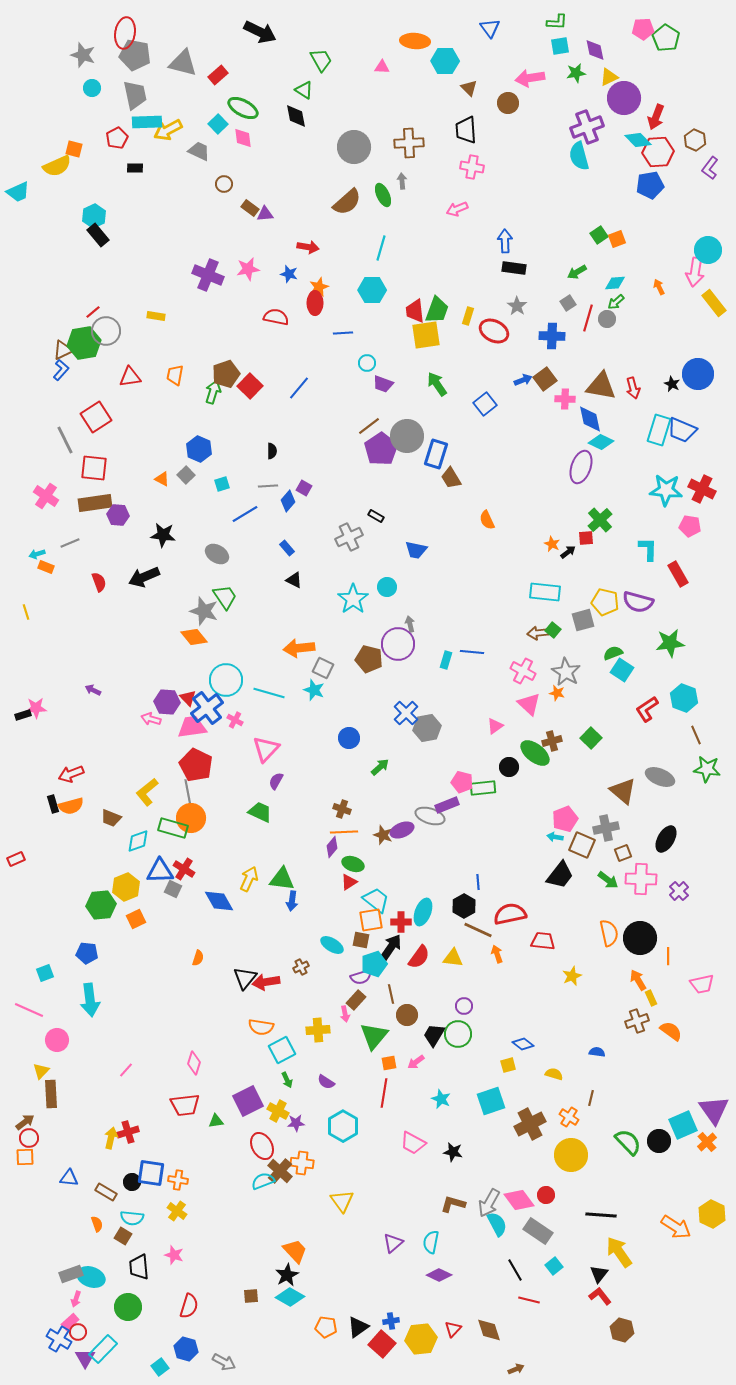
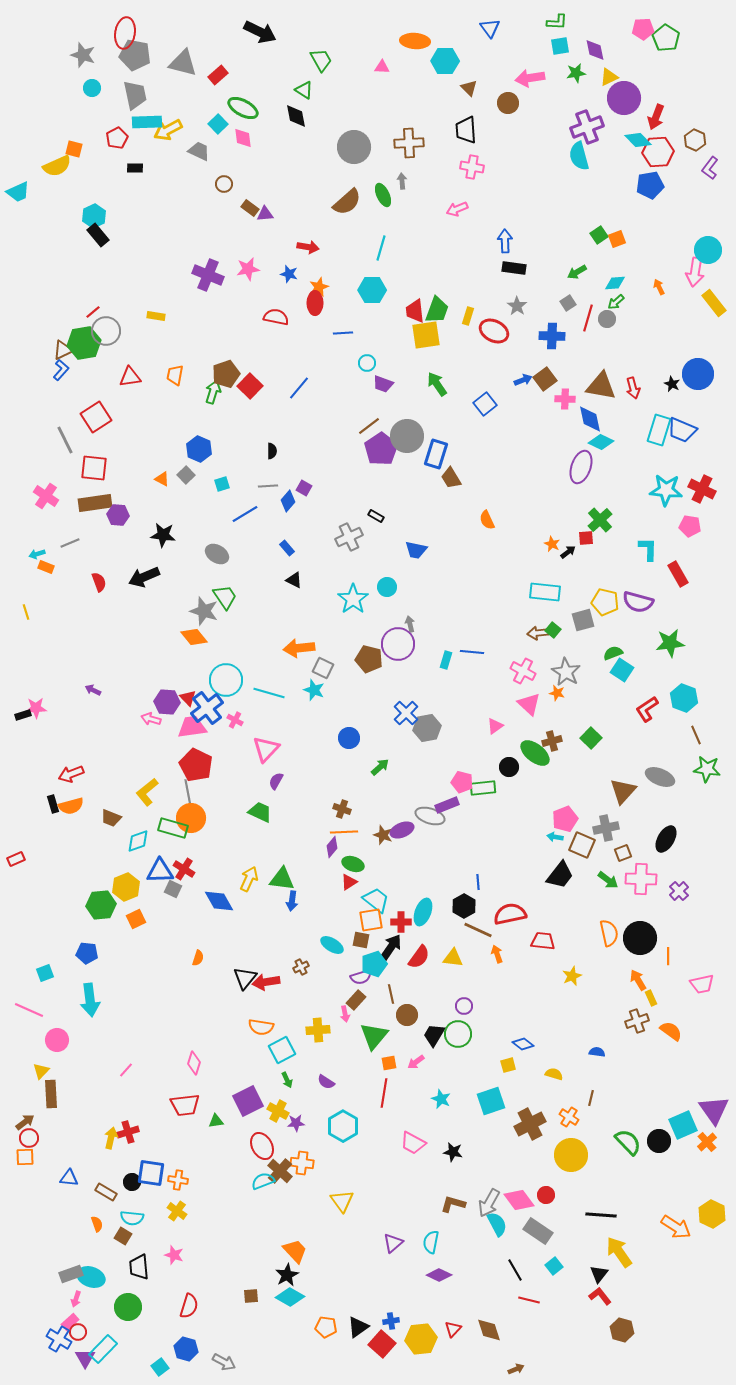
brown triangle at (623, 791): rotated 32 degrees clockwise
